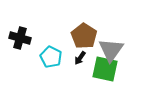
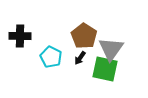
black cross: moved 2 px up; rotated 15 degrees counterclockwise
gray triangle: moved 1 px up
